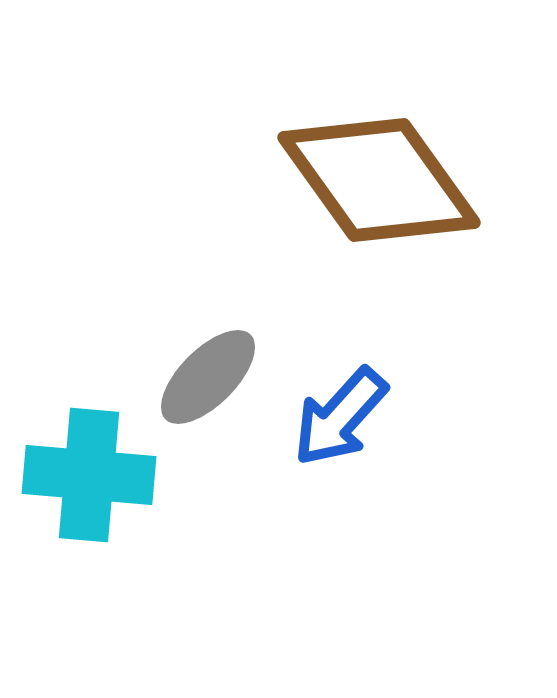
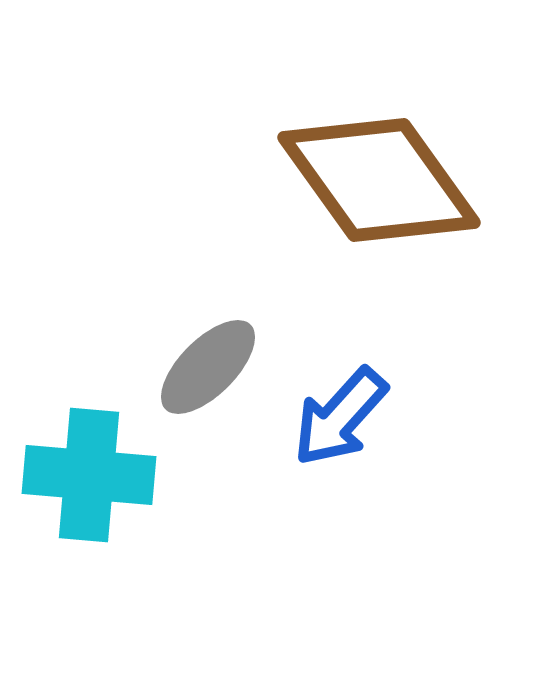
gray ellipse: moved 10 px up
